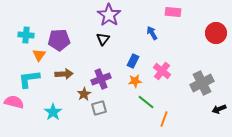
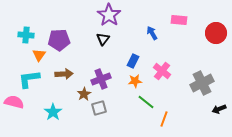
pink rectangle: moved 6 px right, 8 px down
